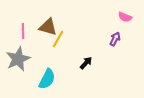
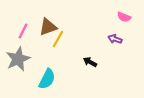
pink semicircle: moved 1 px left
brown triangle: rotated 36 degrees counterclockwise
pink line: rotated 28 degrees clockwise
purple arrow: rotated 96 degrees counterclockwise
black arrow: moved 4 px right, 1 px up; rotated 104 degrees counterclockwise
